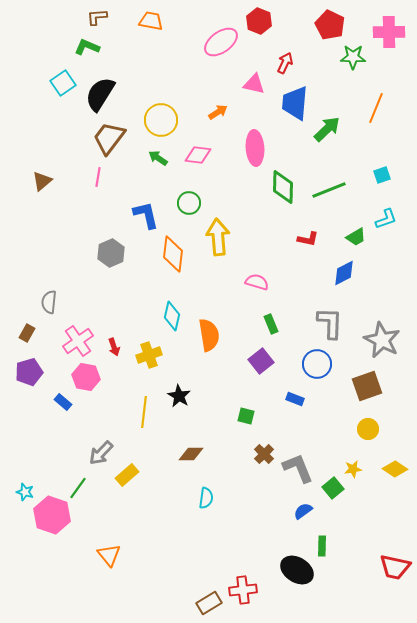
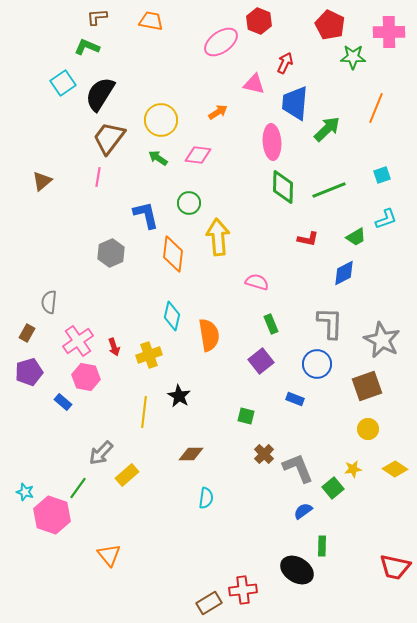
pink ellipse at (255, 148): moved 17 px right, 6 px up
